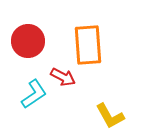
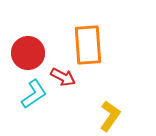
red circle: moved 12 px down
yellow L-shape: rotated 116 degrees counterclockwise
